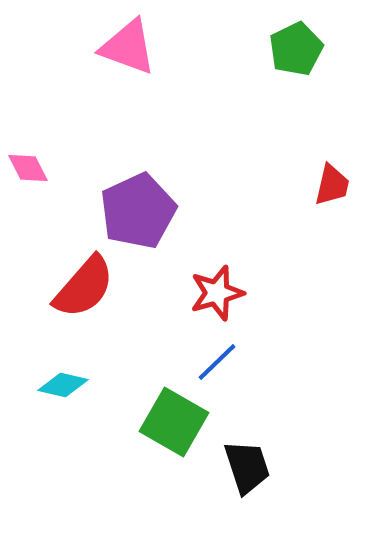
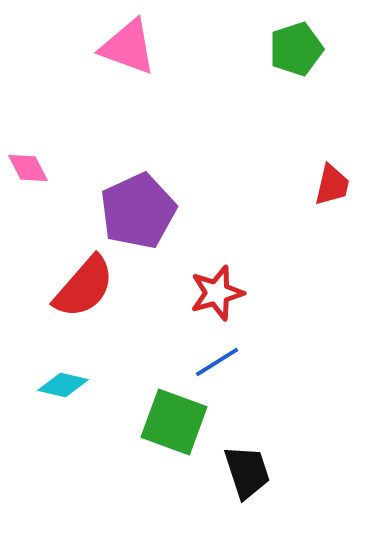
green pentagon: rotated 8 degrees clockwise
blue line: rotated 12 degrees clockwise
green square: rotated 10 degrees counterclockwise
black trapezoid: moved 5 px down
